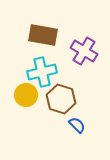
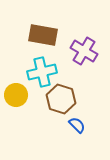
yellow circle: moved 10 px left
